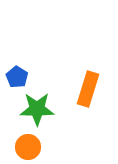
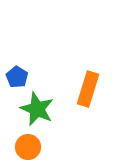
green star: rotated 24 degrees clockwise
